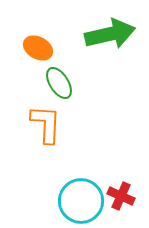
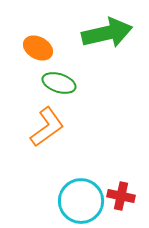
green arrow: moved 3 px left, 1 px up
green ellipse: rotated 40 degrees counterclockwise
orange L-shape: moved 1 px right, 3 px down; rotated 51 degrees clockwise
red cross: rotated 12 degrees counterclockwise
